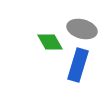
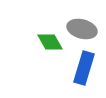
blue rectangle: moved 6 px right, 3 px down
